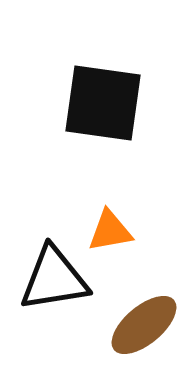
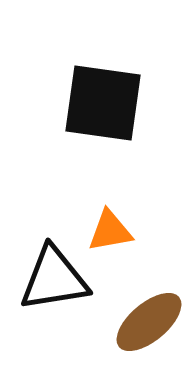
brown ellipse: moved 5 px right, 3 px up
